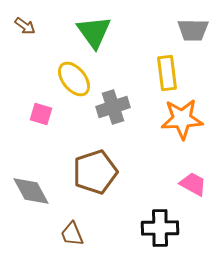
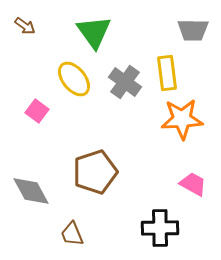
gray cross: moved 12 px right, 25 px up; rotated 36 degrees counterclockwise
pink square: moved 4 px left, 3 px up; rotated 20 degrees clockwise
